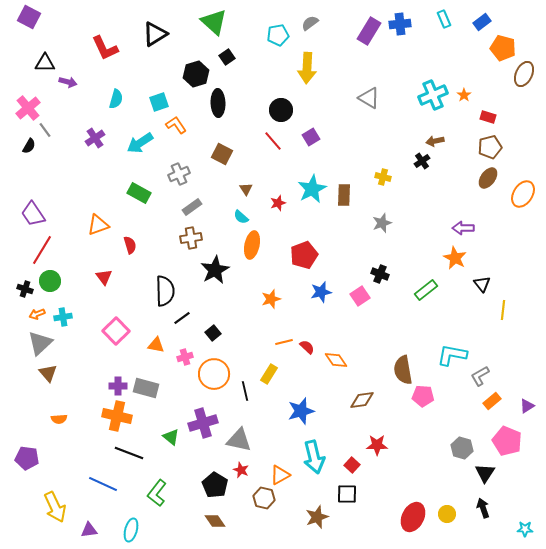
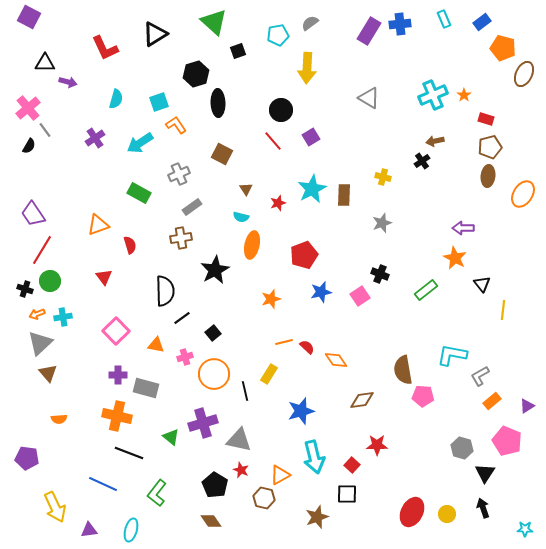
black square at (227, 57): moved 11 px right, 6 px up; rotated 14 degrees clockwise
red rectangle at (488, 117): moved 2 px left, 2 px down
brown ellipse at (488, 178): moved 2 px up; rotated 30 degrees counterclockwise
cyan semicircle at (241, 217): rotated 28 degrees counterclockwise
brown cross at (191, 238): moved 10 px left
purple cross at (118, 386): moved 11 px up
red ellipse at (413, 517): moved 1 px left, 5 px up
brown diamond at (215, 521): moved 4 px left
